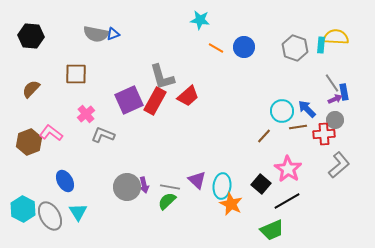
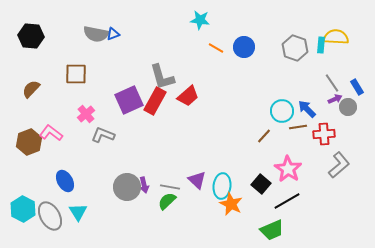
blue rectangle at (344, 92): moved 13 px right, 5 px up; rotated 21 degrees counterclockwise
gray circle at (335, 120): moved 13 px right, 13 px up
